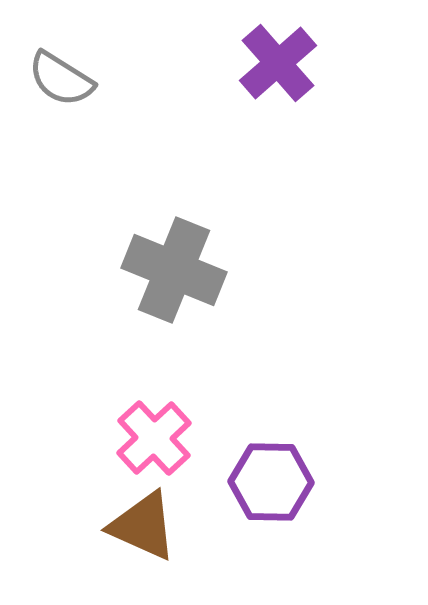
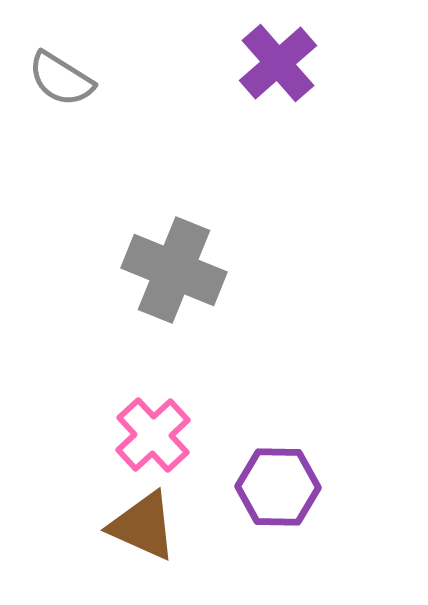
pink cross: moved 1 px left, 3 px up
purple hexagon: moved 7 px right, 5 px down
